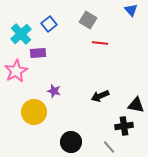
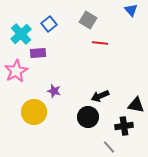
black circle: moved 17 px right, 25 px up
